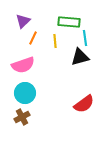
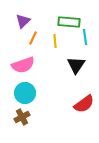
cyan line: moved 1 px up
black triangle: moved 4 px left, 8 px down; rotated 42 degrees counterclockwise
